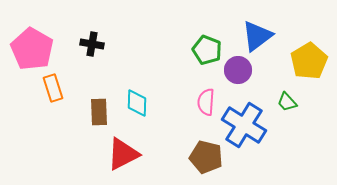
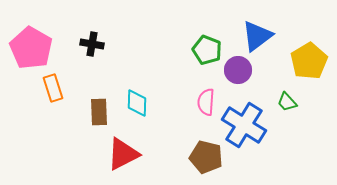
pink pentagon: moved 1 px left, 1 px up
